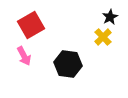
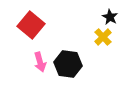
black star: rotated 14 degrees counterclockwise
red square: rotated 20 degrees counterclockwise
pink arrow: moved 16 px right, 6 px down; rotated 12 degrees clockwise
